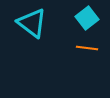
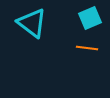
cyan square: moved 3 px right; rotated 15 degrees clockwise
